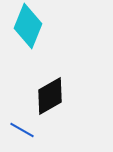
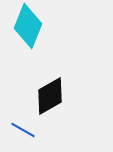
blue line: moved 1 px right
